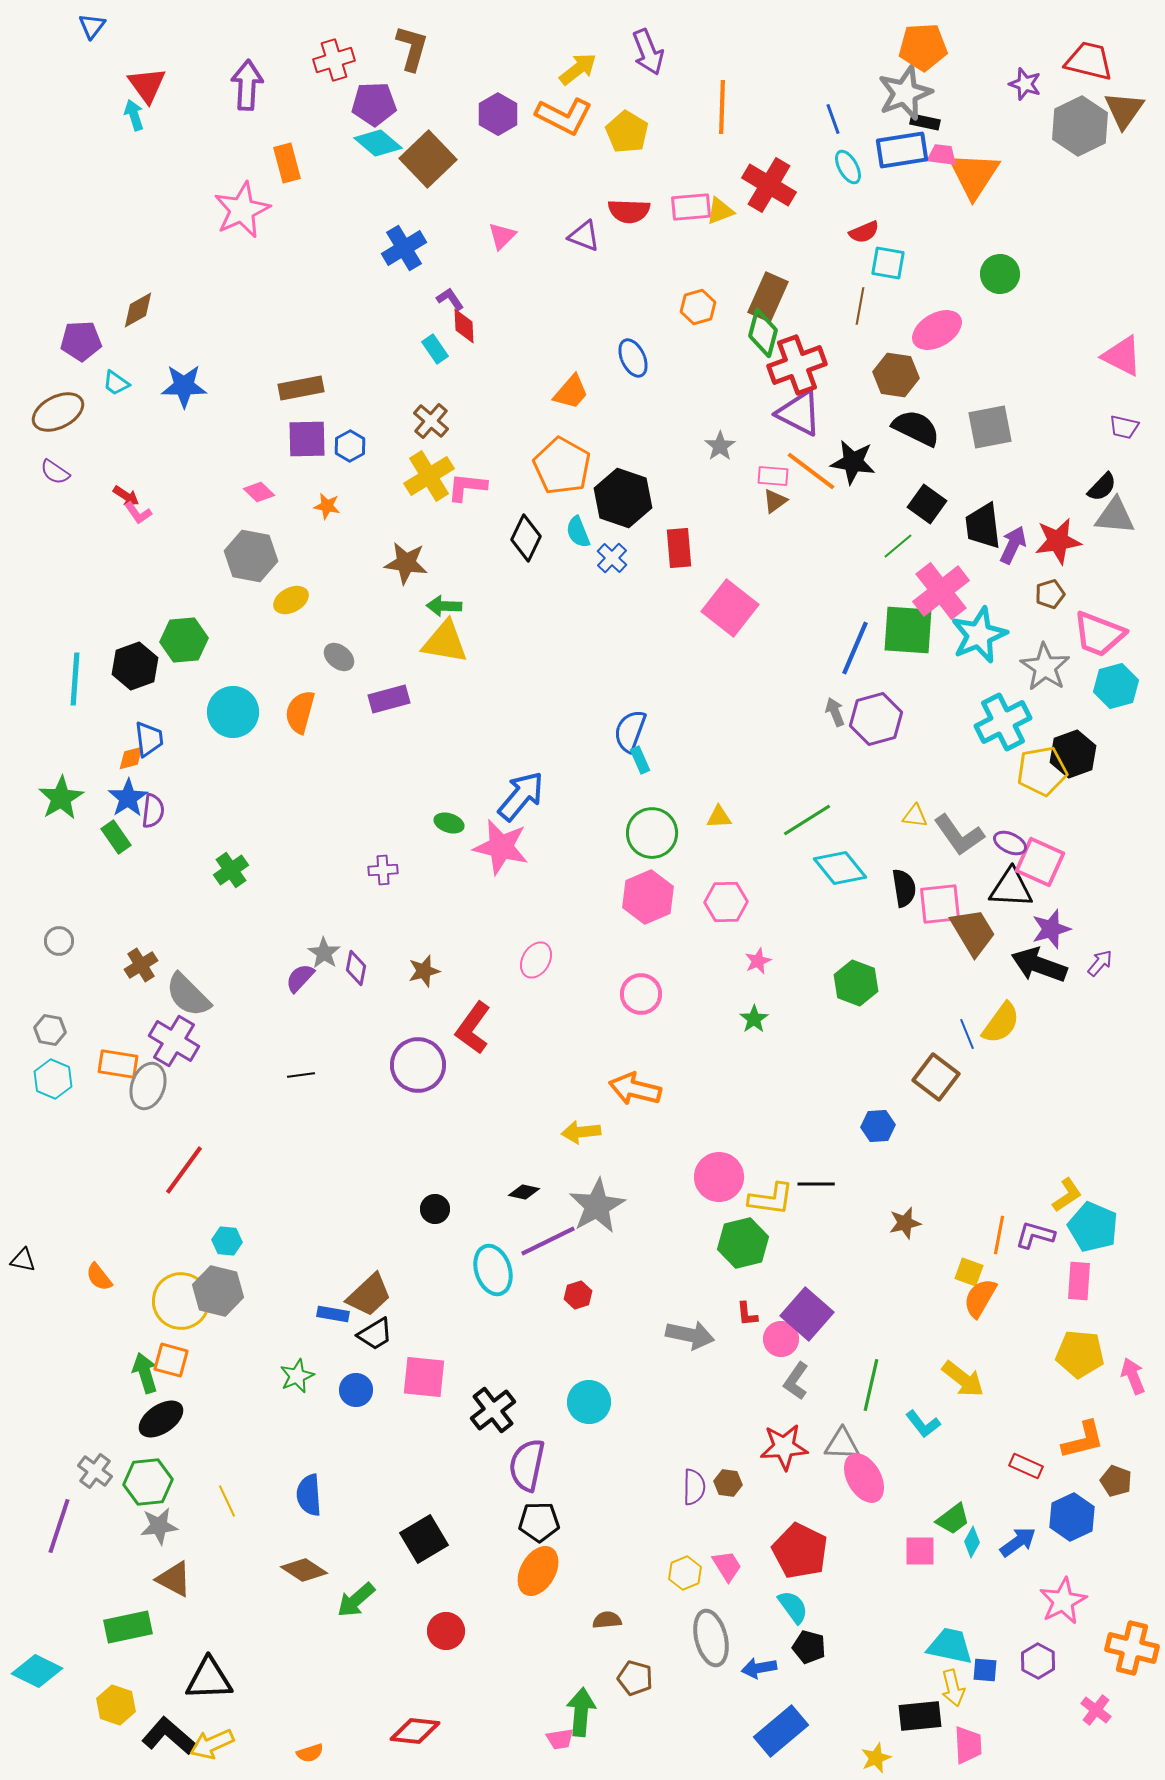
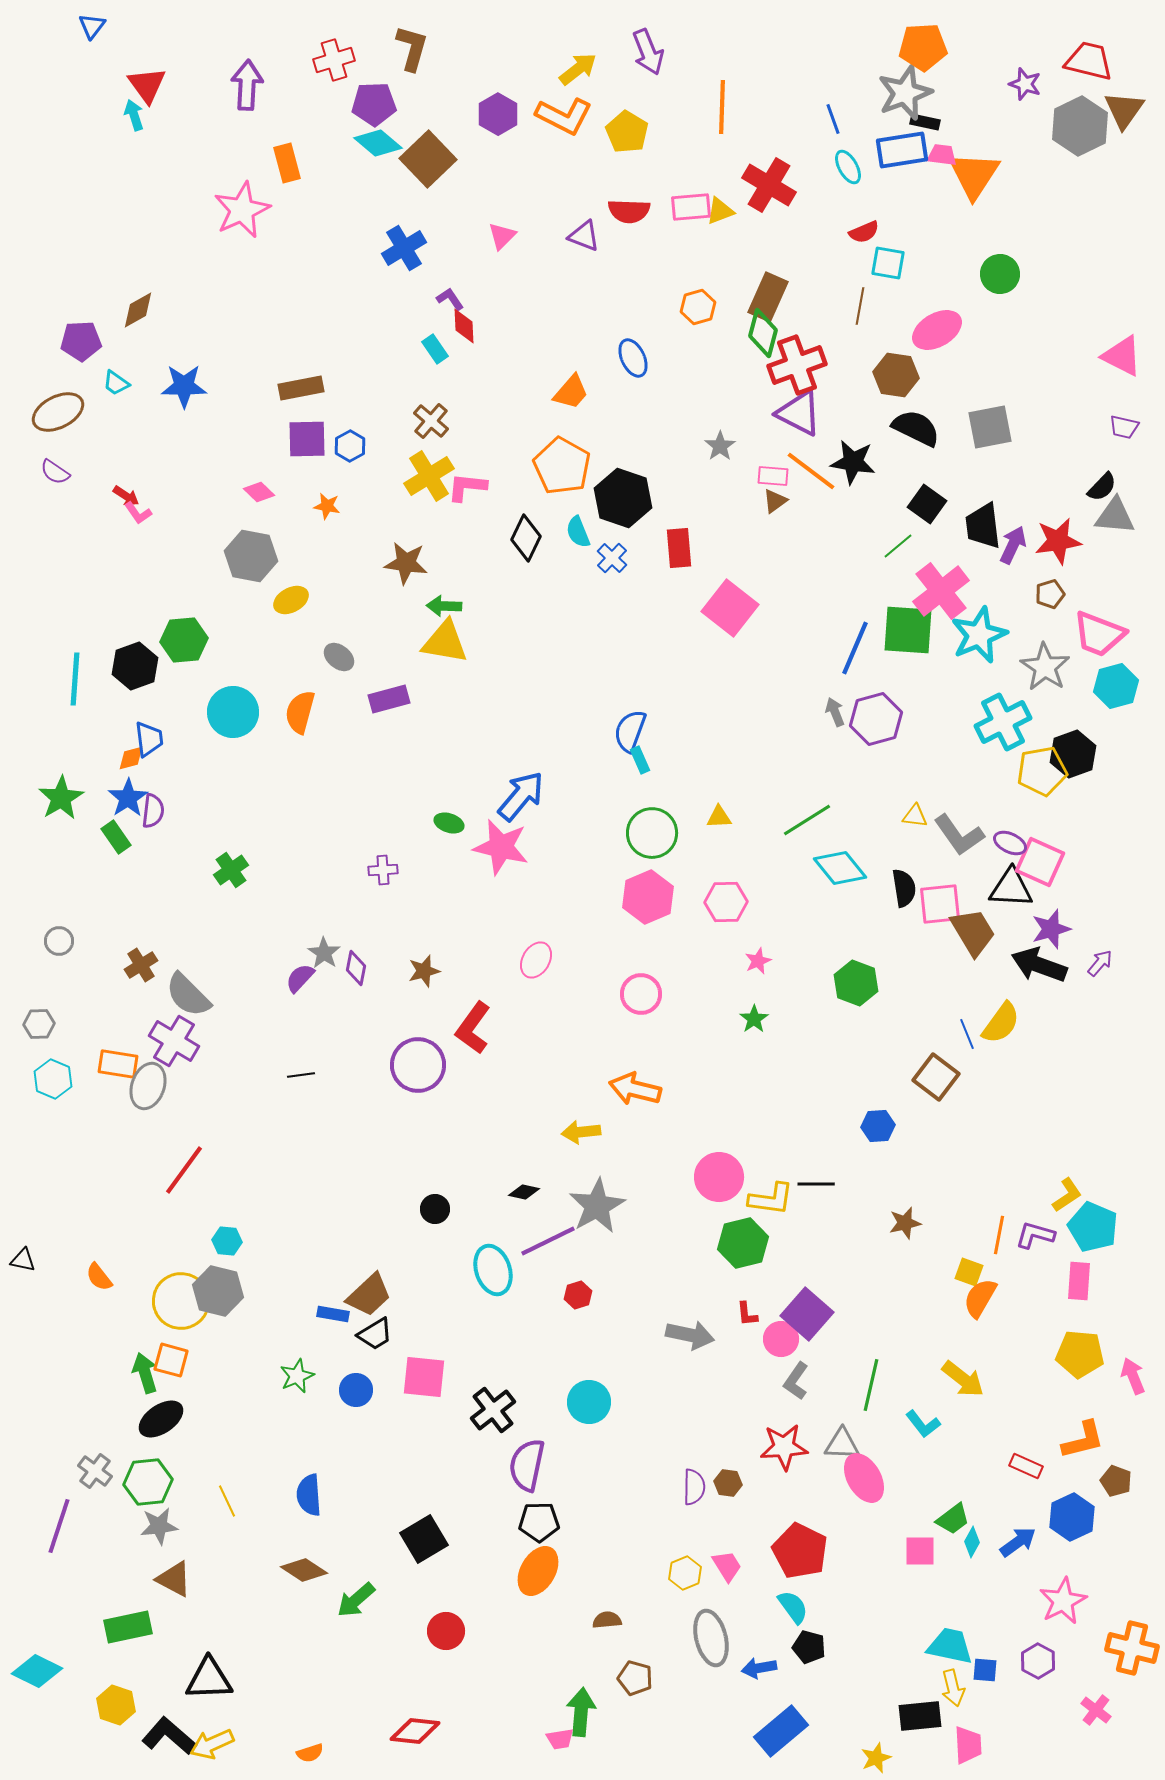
gray hexagon at (50, 1030): moved 11 px left, 6 px up; rotated 12 degrees counterclockwise
